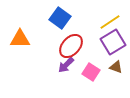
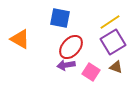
blue square: rotated 25 degrees counterclockwise
orange triangle: rotated 30 degrees clockwise
red ellipse: moved 1 px down
purple arrow: rotated 36 degrees clockwise
